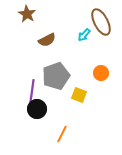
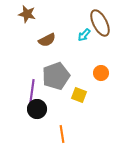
brown star: rotated 18 degrees counterclockwise
brown ellipse: moved 1 px left, 1 px down
orange line: rotated 36 degrees counterclockwise
